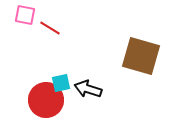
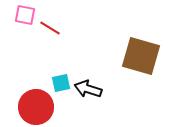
red circle: moved 10 px left, 7 px down
